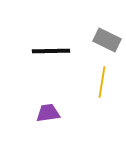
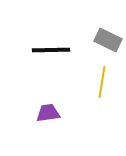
gray rectangle: moved 1 px right
black line: moved 1 px up
